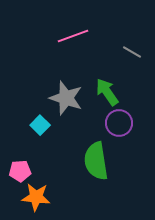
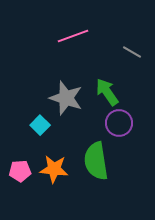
orange star: moved 18 px right, 28 px up
